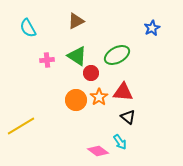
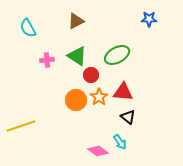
blue star: moved 3 px left, 9 px up; rotated 28 degrees clockwise
red circle: moved 2 px down
yellow line: rotated 12 degrees clockwise
